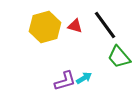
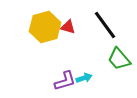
red triangle: moved 7 px left, 1 px down
green trapezoid: moved 2 px down
cyan arrow: rotated 14 degrees clockwise
